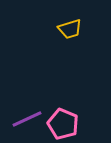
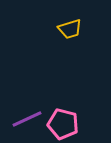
pink pentagon: rotated 8 degrees counterclockwise
